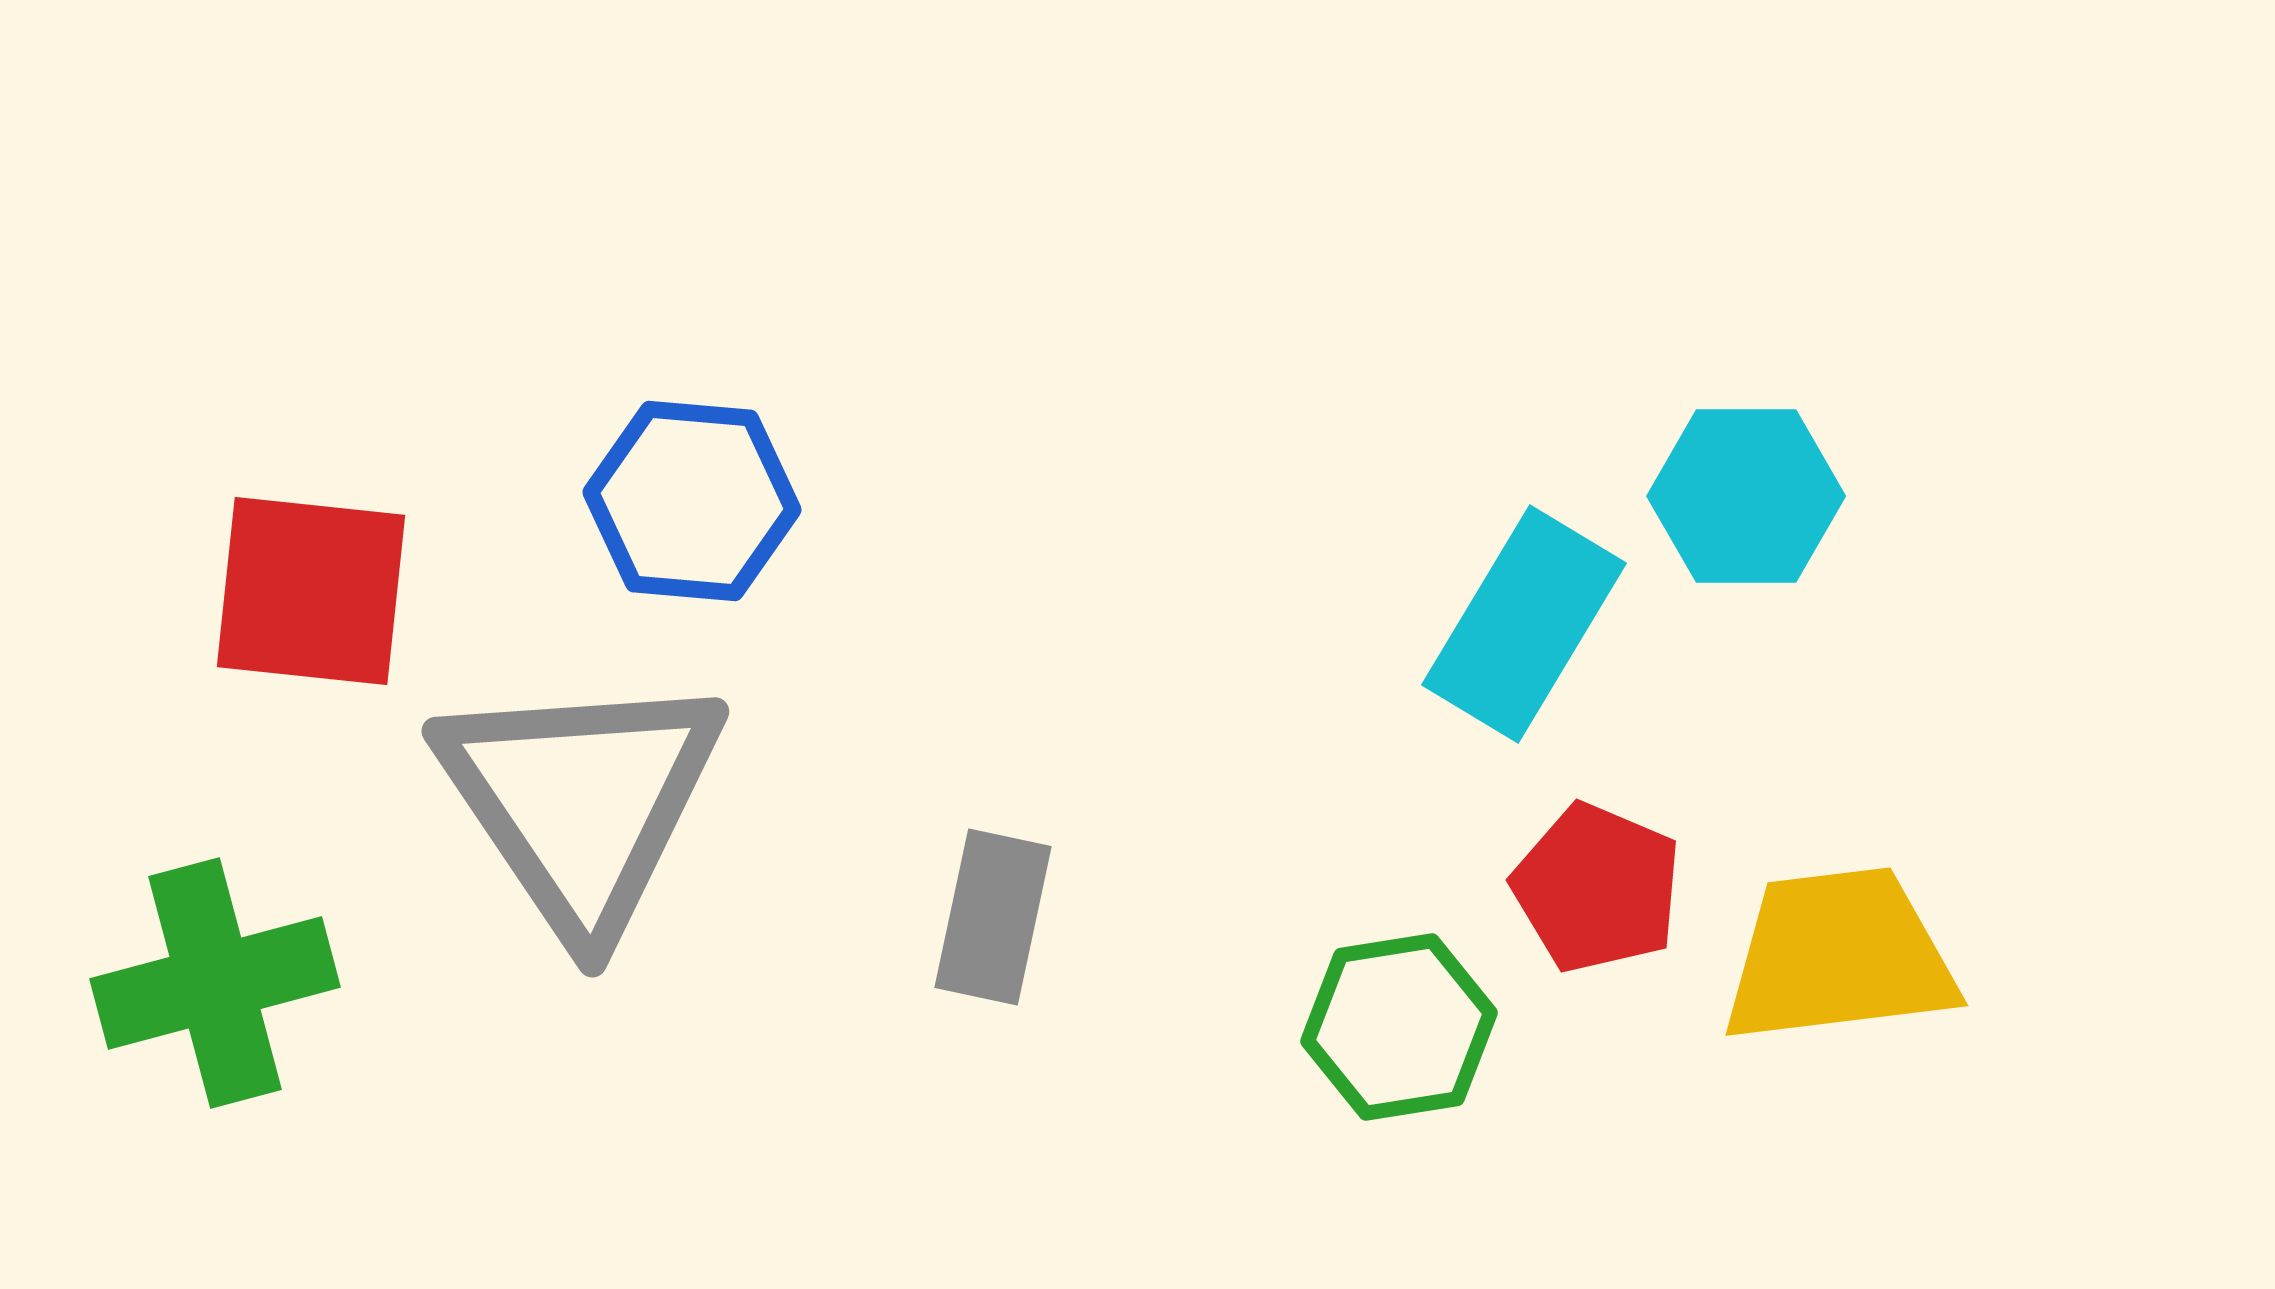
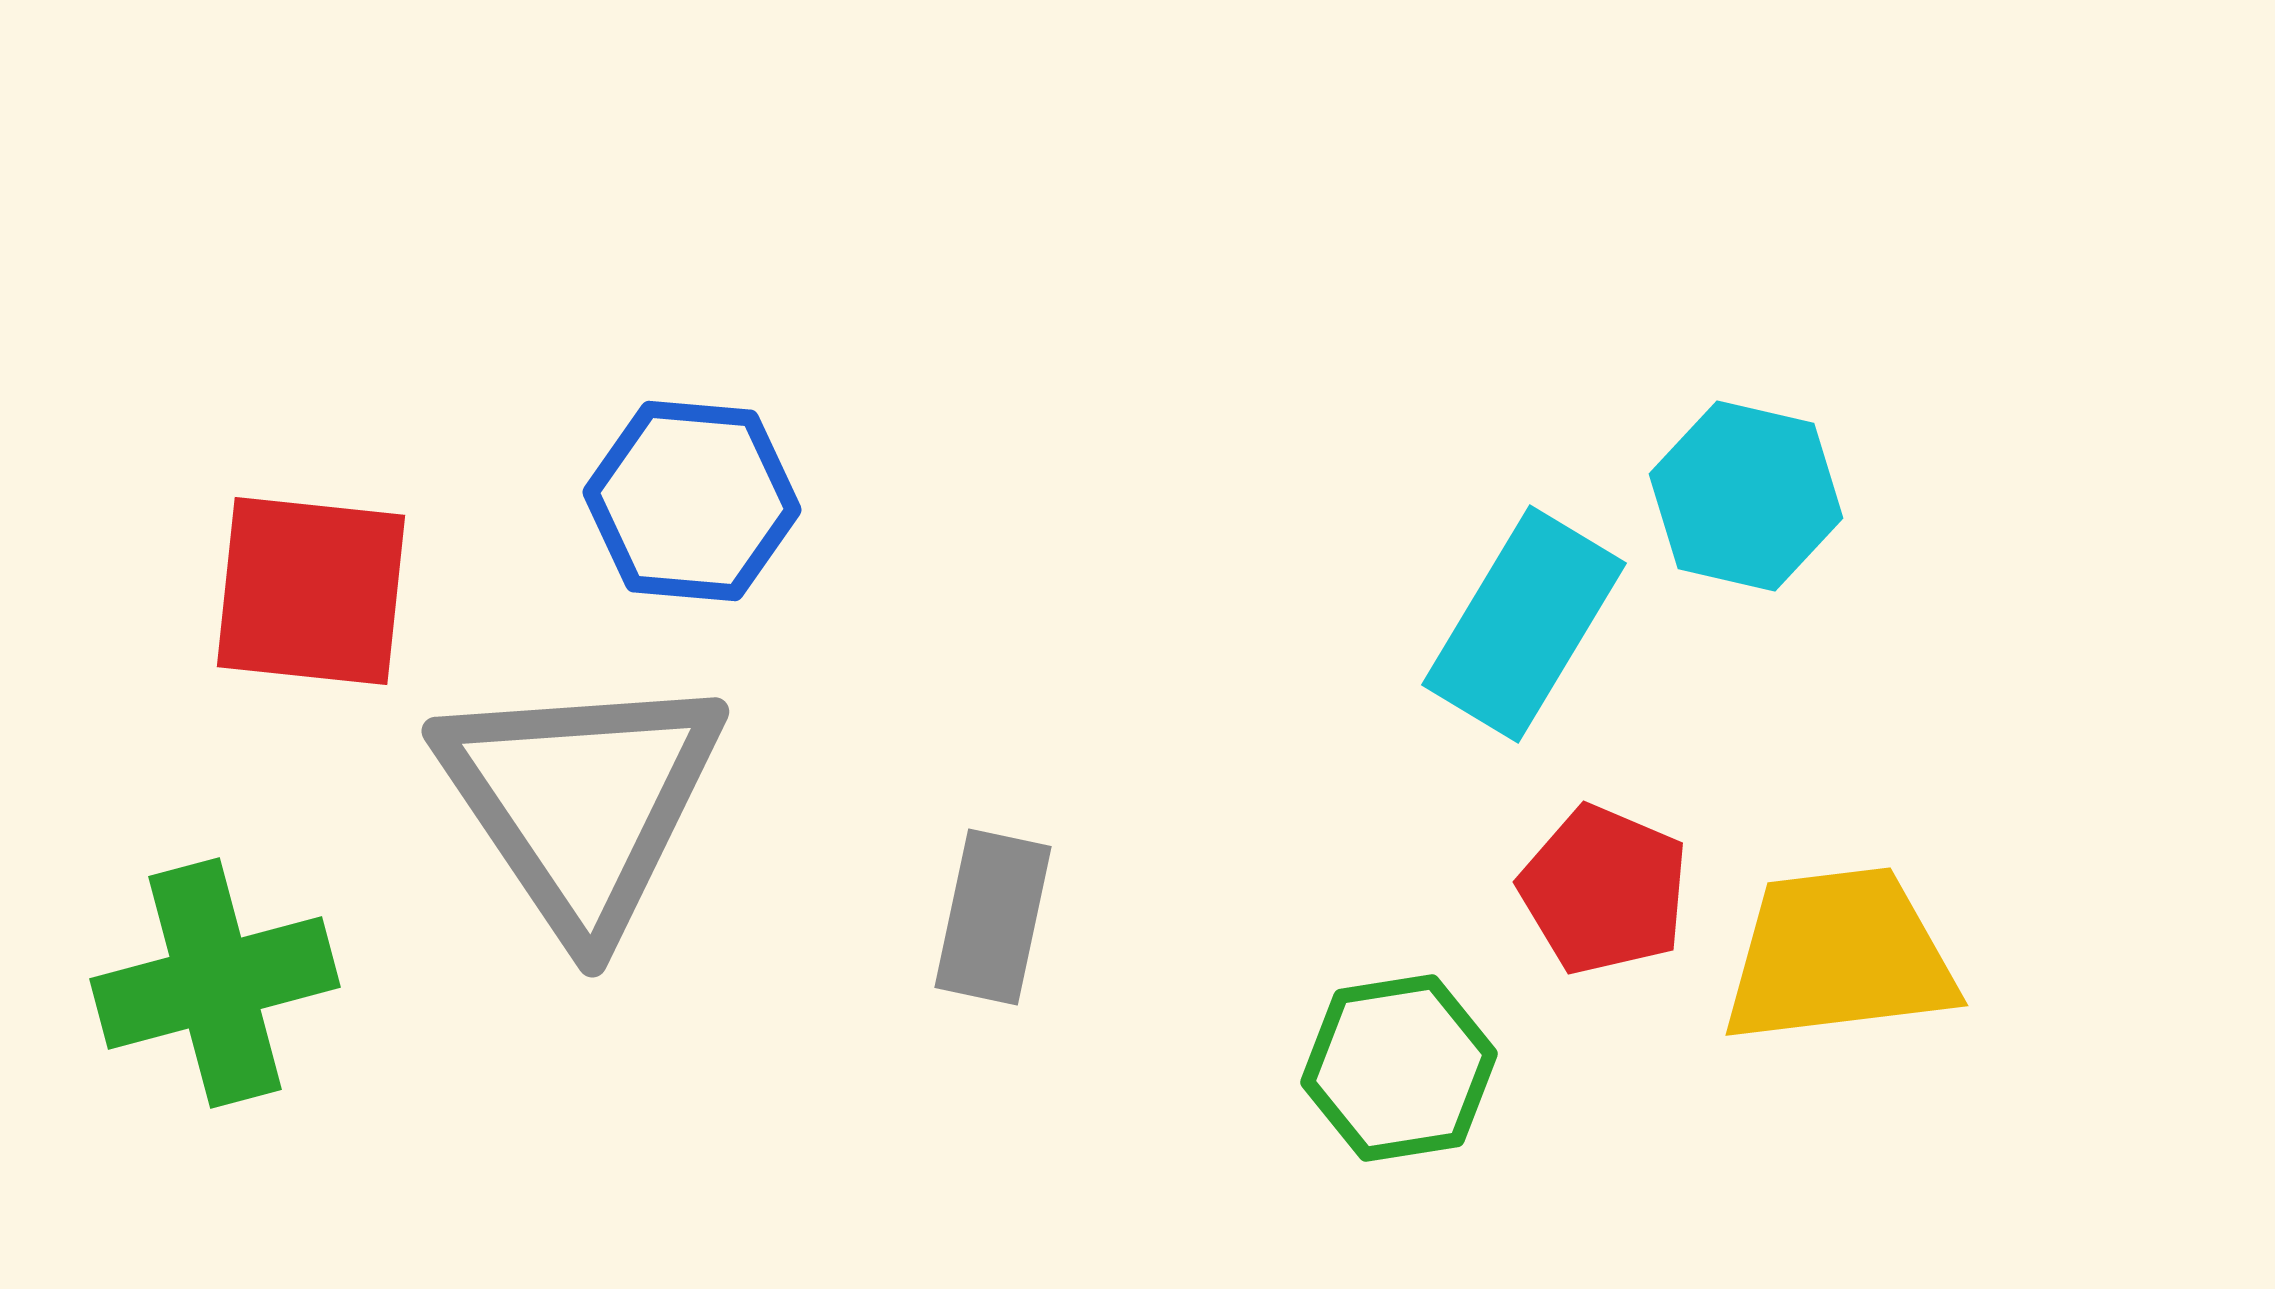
cyan hexagon: rotated 13 degrees clockwise
red pentagon: moved 7 px right, 2 px down
green hexagon: moved 41 px down
